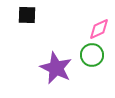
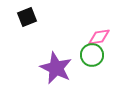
black square: moved 2 px down; rotated 24 degrees counterclockwise
pink diamond: moved 8 px down; rotated 15 degrees clockwise
